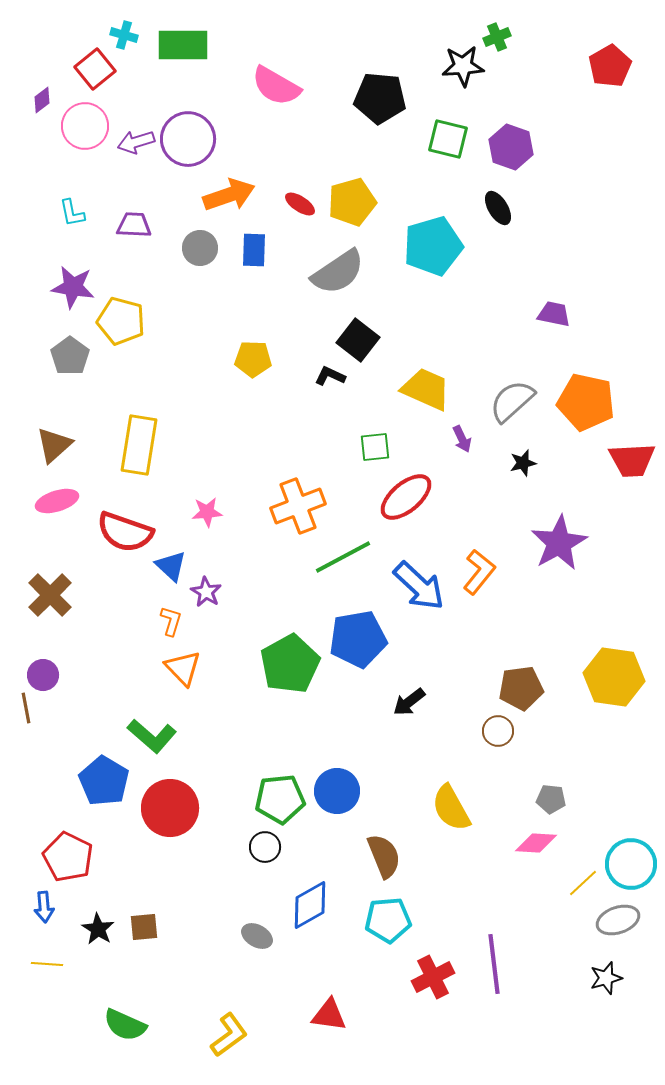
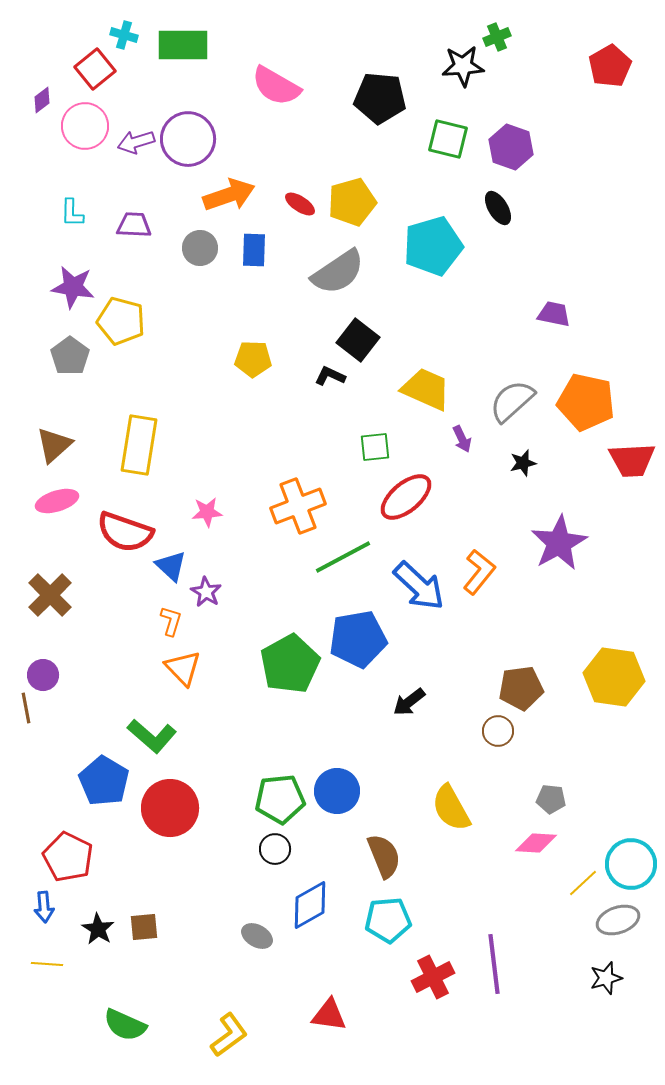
cyan L-shape at (72, 213): rotated 12 degrees clockwise
black circle at (265, 847): moved 10 px right, 2 px down
